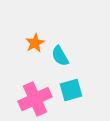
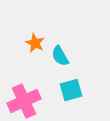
orange star: rotated 18 degrees counterclockwise
pink cross: moved 11 px left, 2 px down
